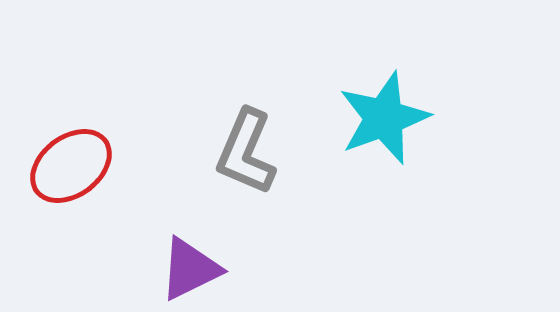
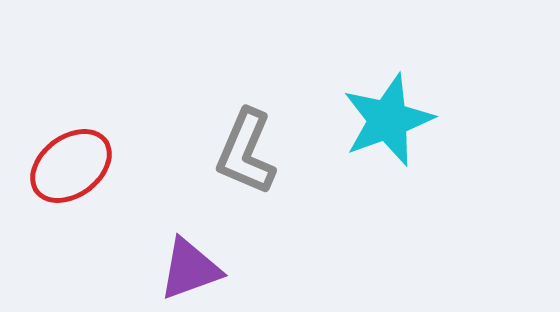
cyan star: moved 4 px right, 2 px down
purple triangle: rotated 6 degrees clockwise
